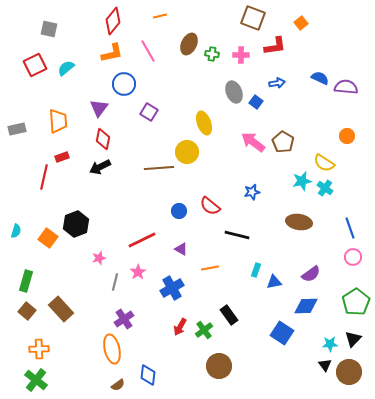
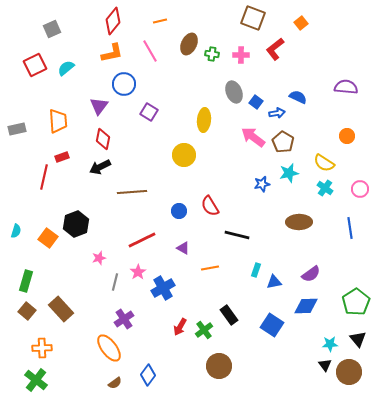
orange line at (160, 16): moved 5 px down
gray square at (49, 29): moved 3 px right; rotated 36 degrees counterclockwise
red L-shape at (275, 46): moved 3 px down; rotated 150 degrees clockwise
pink line at (148, 51): moved 2 px right
blue semicircle at (320, 78): moved 22 px left, 19 px down
blue arrow at (277, 83): moved 30 px down
purple triangle at (99, 108): moved 2 px up
yellow ellipse at (204, 123): moved 3 px up; rotated 25 degrees clockwise
pink arrow at (253, 142): moved 5 px up
yellow circle at (187, 152): moved 3 px left, 3 px down
brown line at (159, 168): moved 27 px left, 24 px down
cyan star at (302, 181): moved 13 px left, 8 px up
blue star at (252, 192): moved 10 px right, 8 px up
red semicircle at (210, 206): rotated 20 degrees clockwise
brown ellipse at (299, 222): rotated 10 degrees counterclockwise
blue line at (350, 228): rotated 10 degrees clockwise
purple triangle at (181, 249): moved 2 px right, 1 px up
pink circle at (353, 257): moved 7 px right, 68 px up
blue cross at (172, 288): moved 9 px left
blue square at (282, 333): moved 10 px left, 8 px up
black triangle at (353, 339): moved 5 px right; rotated 24 degrees counterclockwise
orange cross at (39, 349): moved 3 px right, 1 px up
orange ellipse at (112, 349): moved 3 px left, 1 px up; rotated 24 degrees counterclockwise
blue diamond at (148, 375): rotated 30 degrees clockwise
brown semicircle at (118, 385): moved 3 px left, 2 px up
